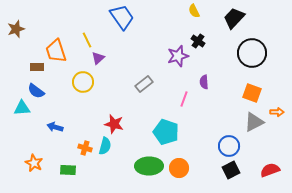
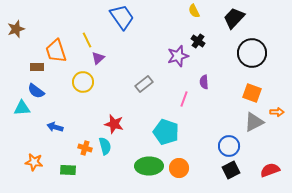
cyan semicircle: rotated 30 degrees counterclockwise
orange star: moved 1 px up; rotated 18 degrees counterclockwise
